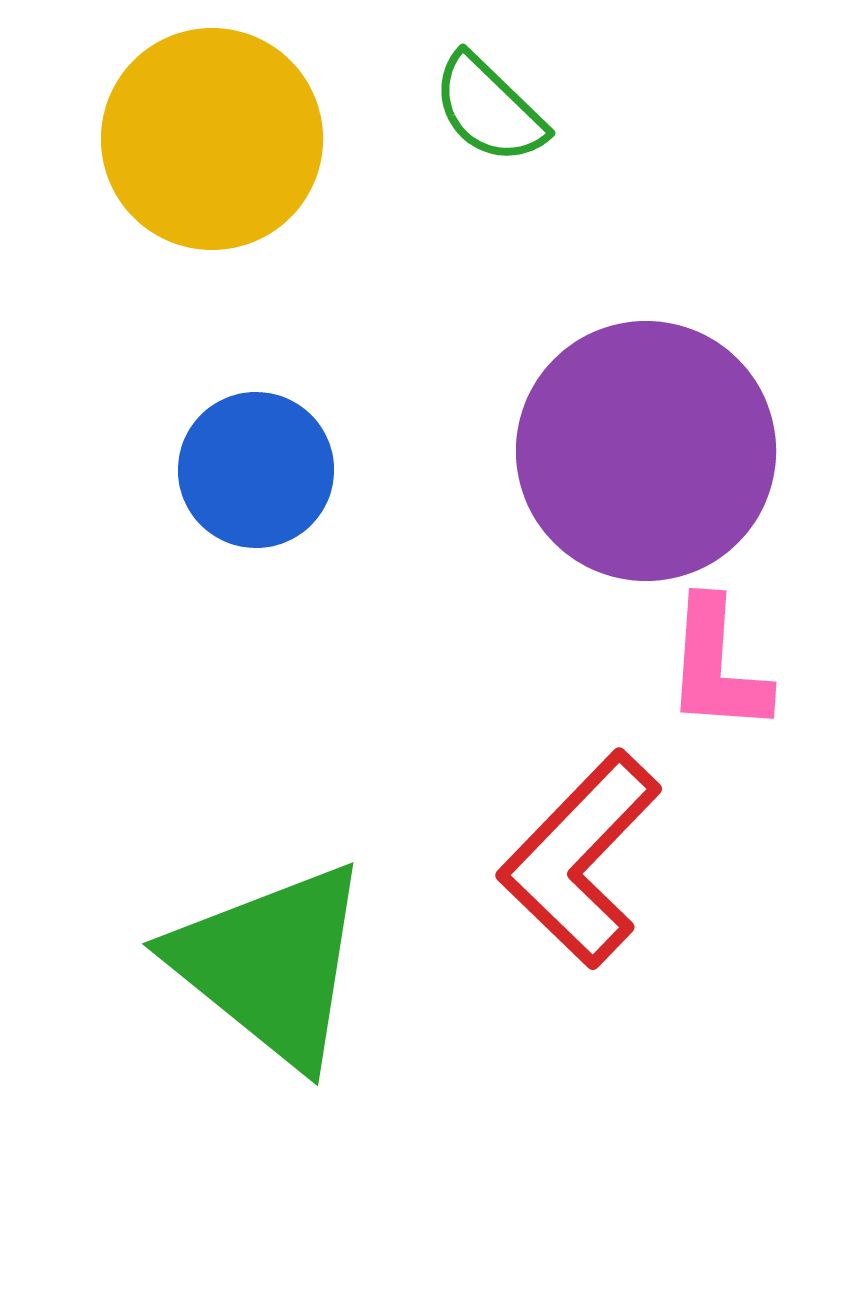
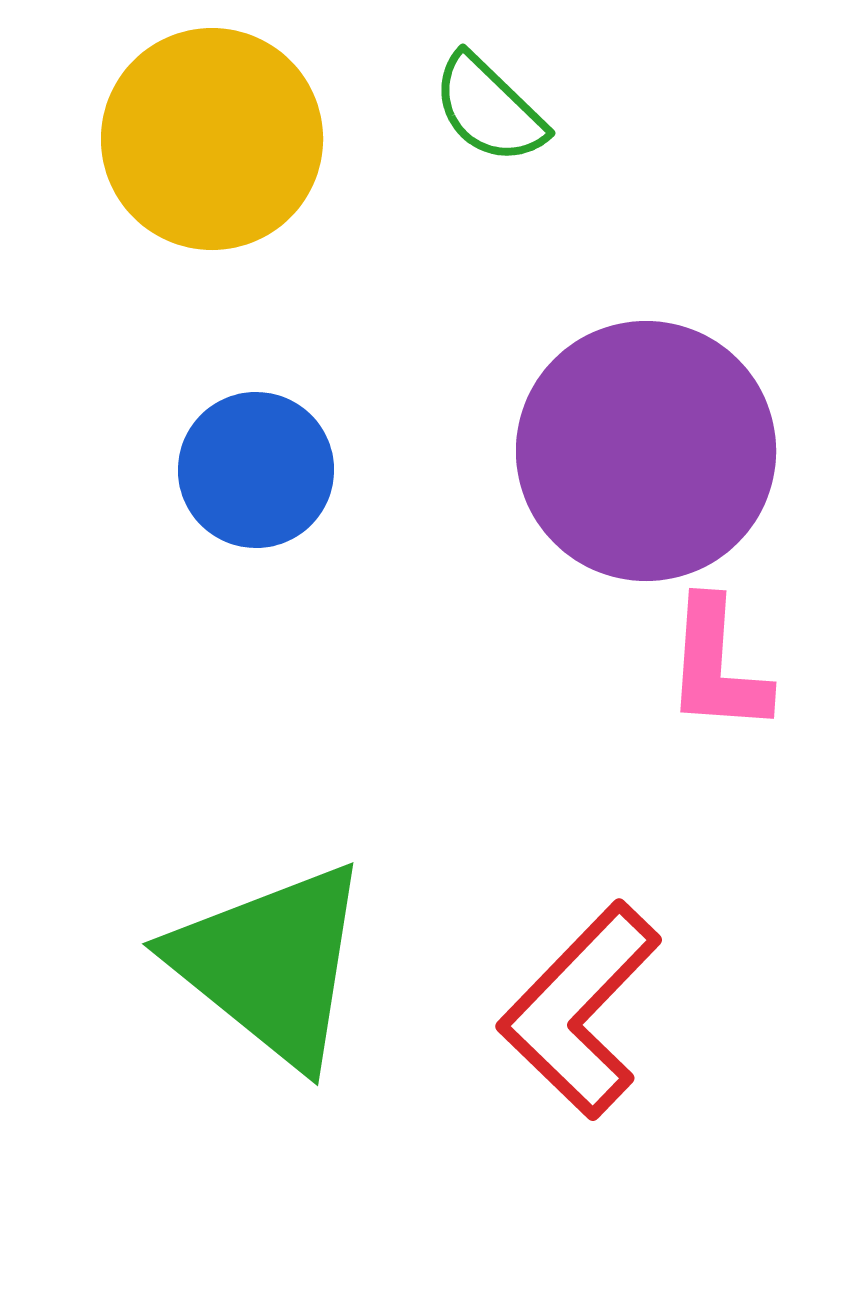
red L-shape: moved 151 px down
